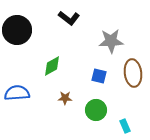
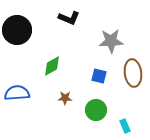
black L-shape: rotated 15 degrees counterclockwise
